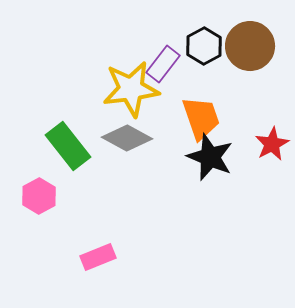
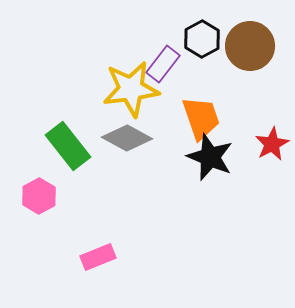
black hexagon: moved 2 px left, 7 px up
